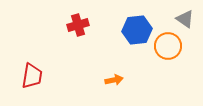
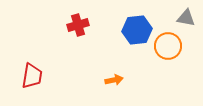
gray triangle: moved 1 px right, 1 px up; rotated 24 degrees counterclockwise
